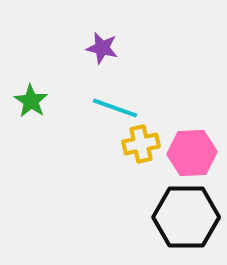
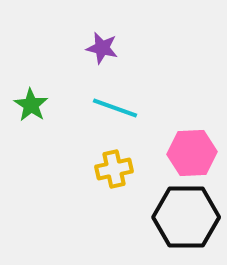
green star: moved 4 px down
yellow cross: moved 27 px left, 25 px down
